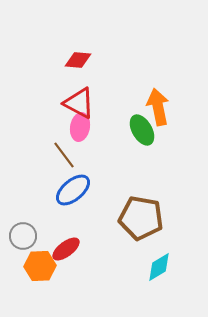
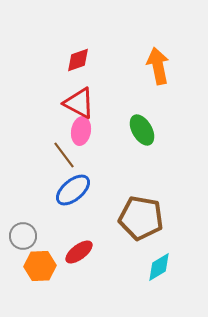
red diamond: rotated 24 degrees counterclockwise
orange arrow: moved 41 px up
pink ellipse: moved 1 px right, 4 px down
red ellipse: moved 13 px right, 3 px down
